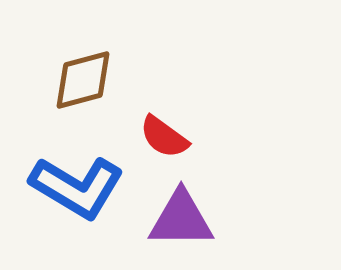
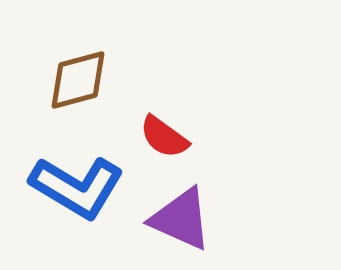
brown diamond: moved 5 px left
purple triangle: rotated 24 degrees clockwise
